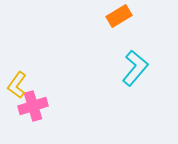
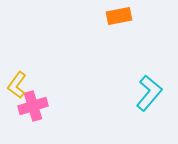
orange rectangle: rotated 20 degrees clockwise
cyan L-shape: moved 14 px right, 25 px down
